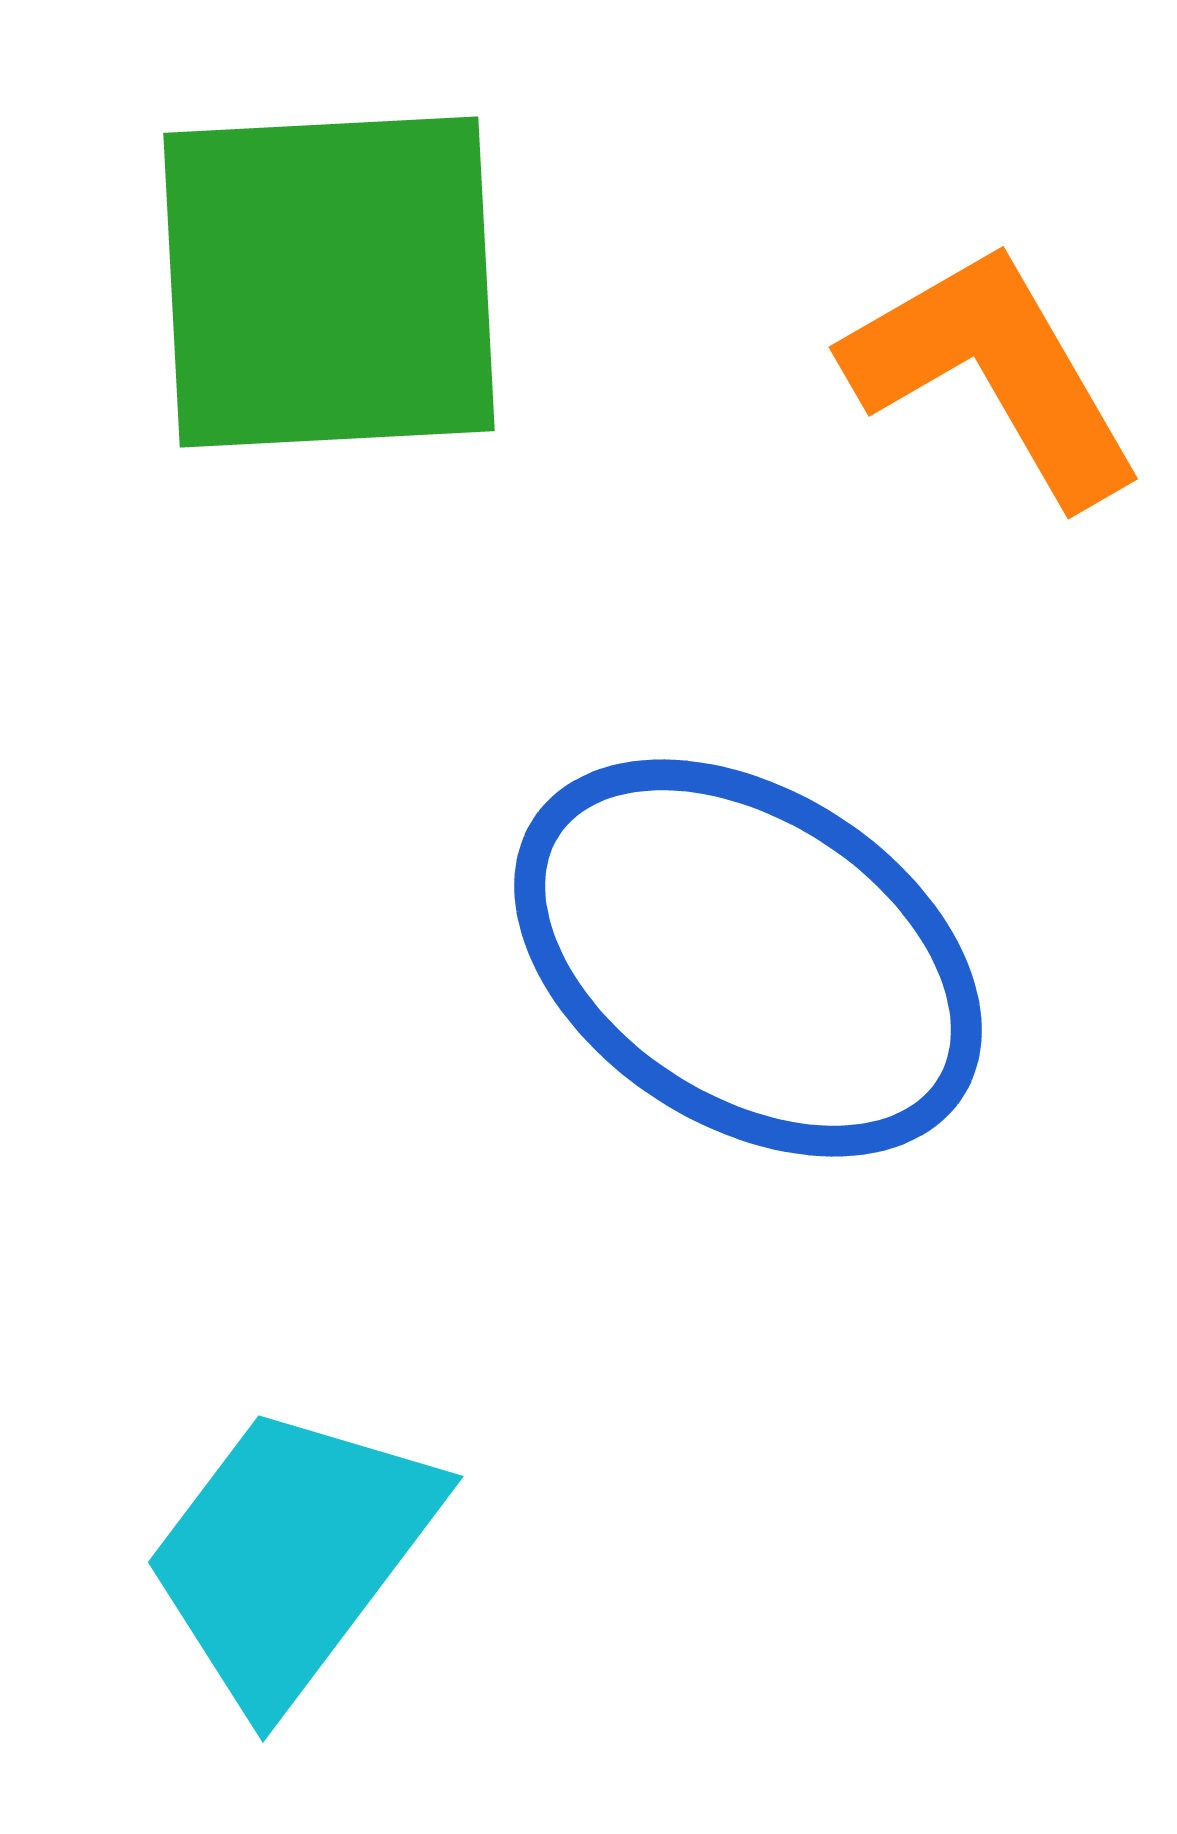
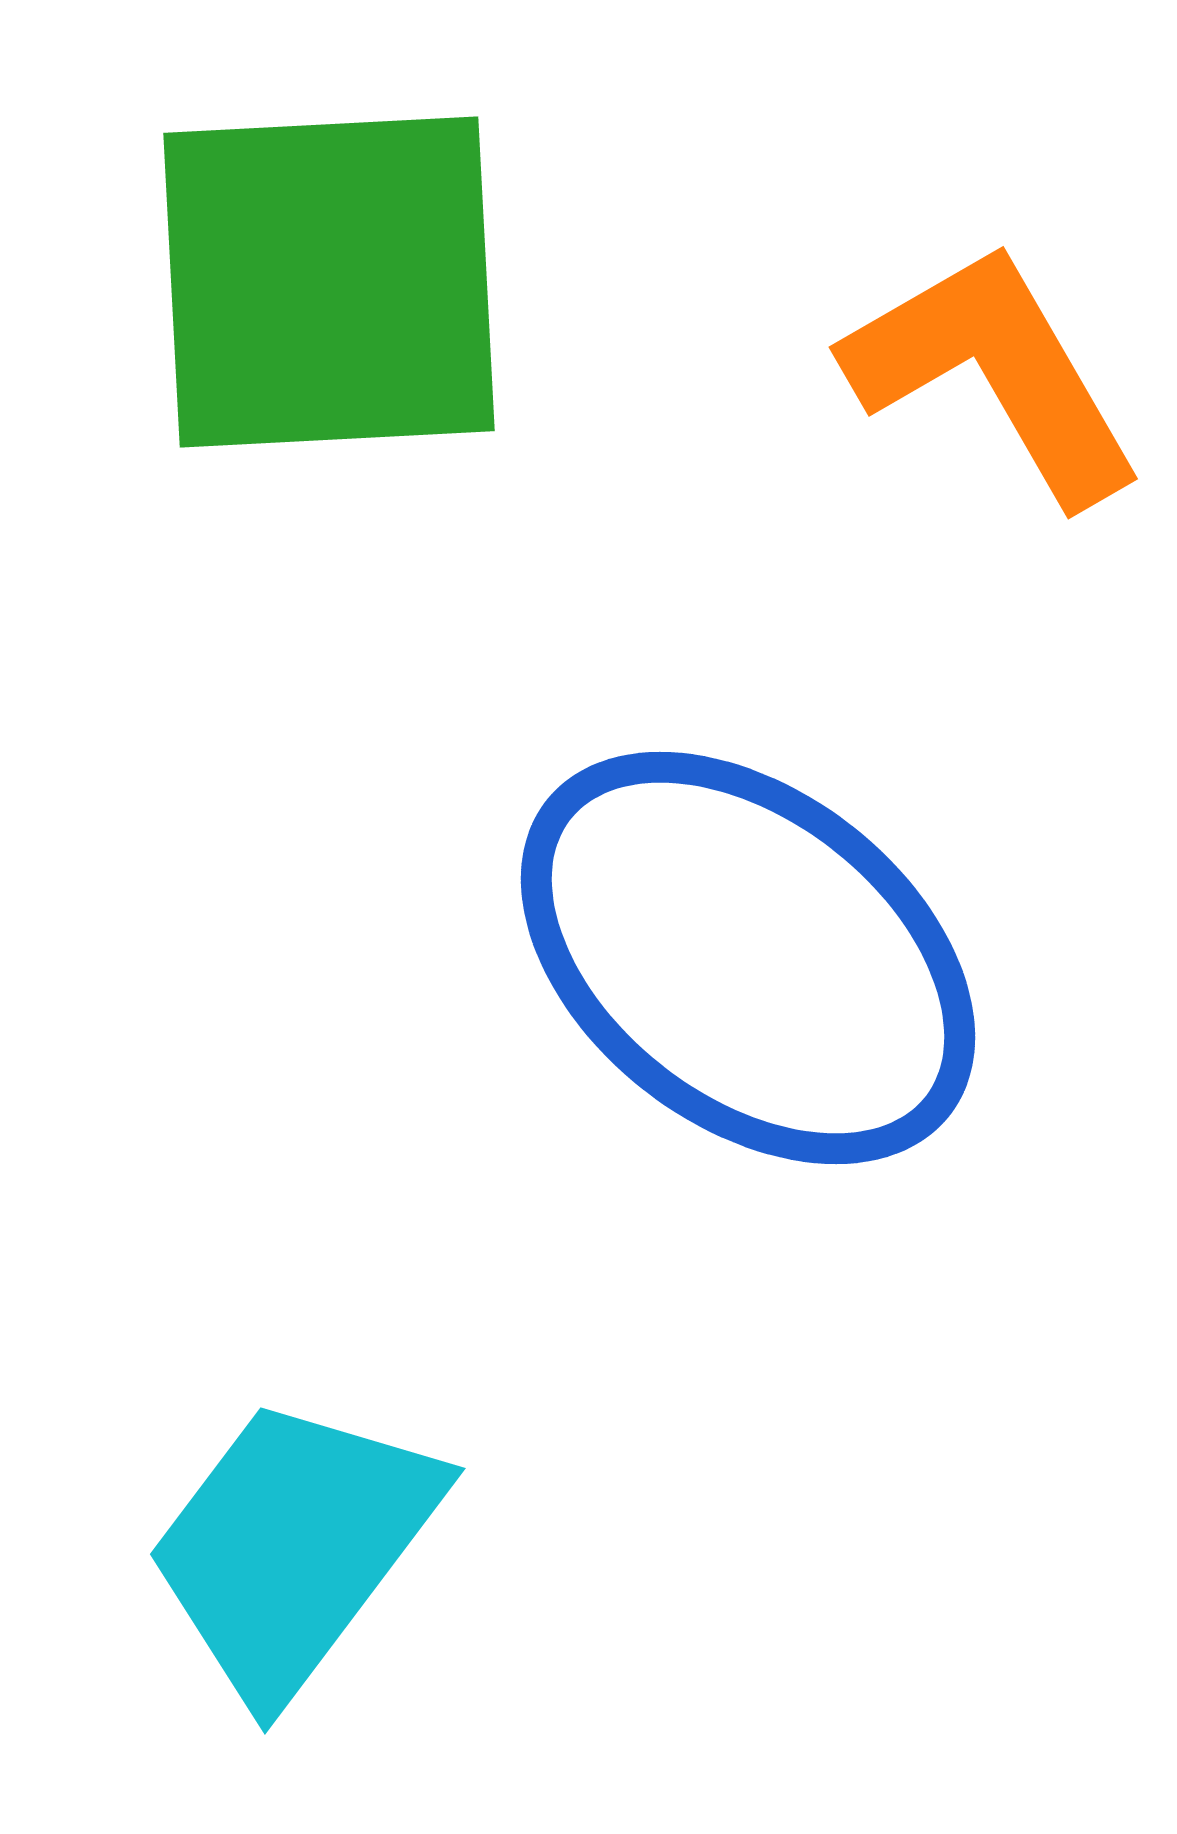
blue ellipse: rotated 5 degrees clockwise
cyan trapezoid: moved 2 px right, 8 px up
